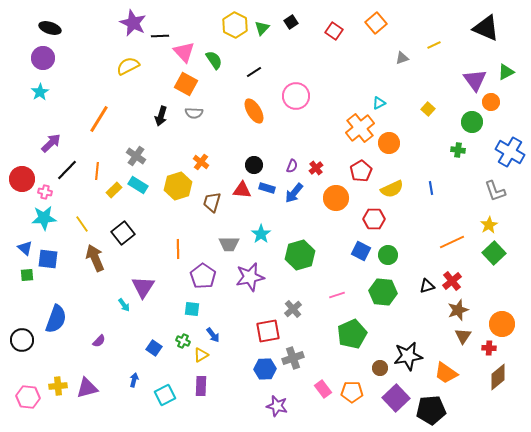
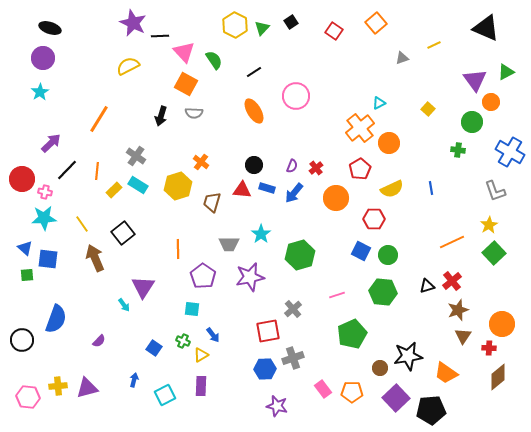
red pentagon at (361, 171): moved 1 px left, 2 px up
